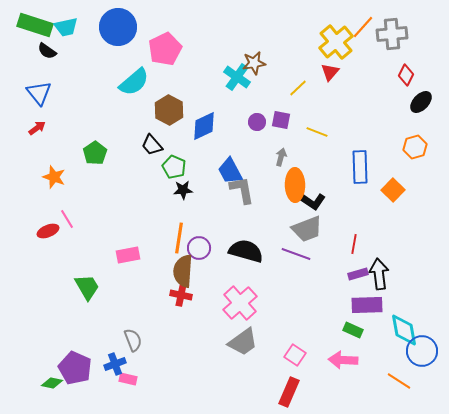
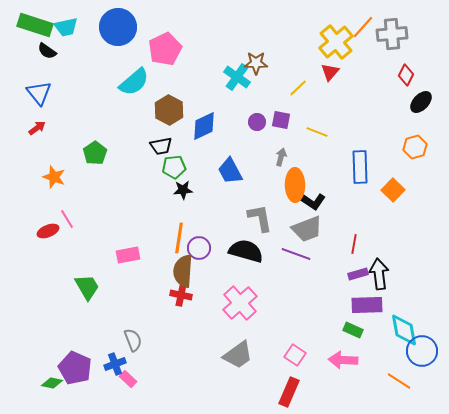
brown star at (254, 63): moved 2 px right; rotated 10 degrees clockwise
black trapezoid at (152, 145): moved 9 px right, 1 px down; rotated 60 degrees counterclockwise
green pentagon at (174, 167): rotated 30 degrees counterclockwise
gray L-shape at (242, 190): moved 18 px right, 28 px down
gray trapezoid at (243, 342): moved 5 px left, 13 px down
pink rectangle at (128, 379): rotated 30 degrees clockwise
